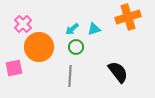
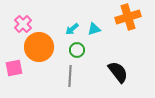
green circle: moved 1 px right, 3 px down
